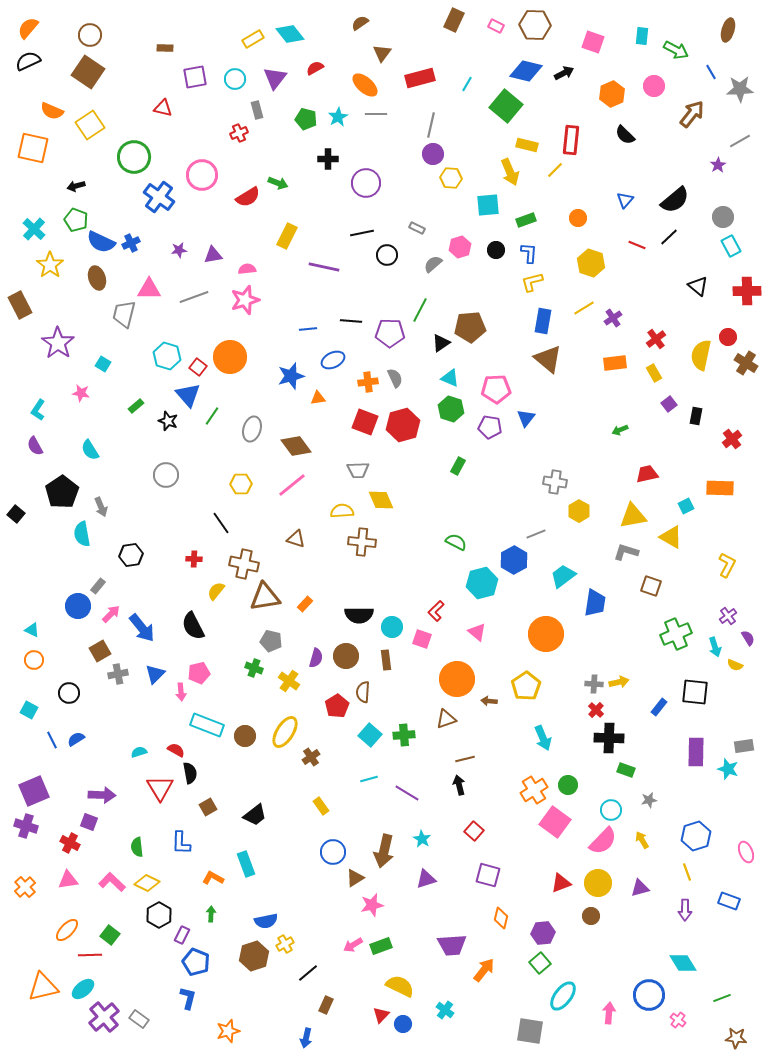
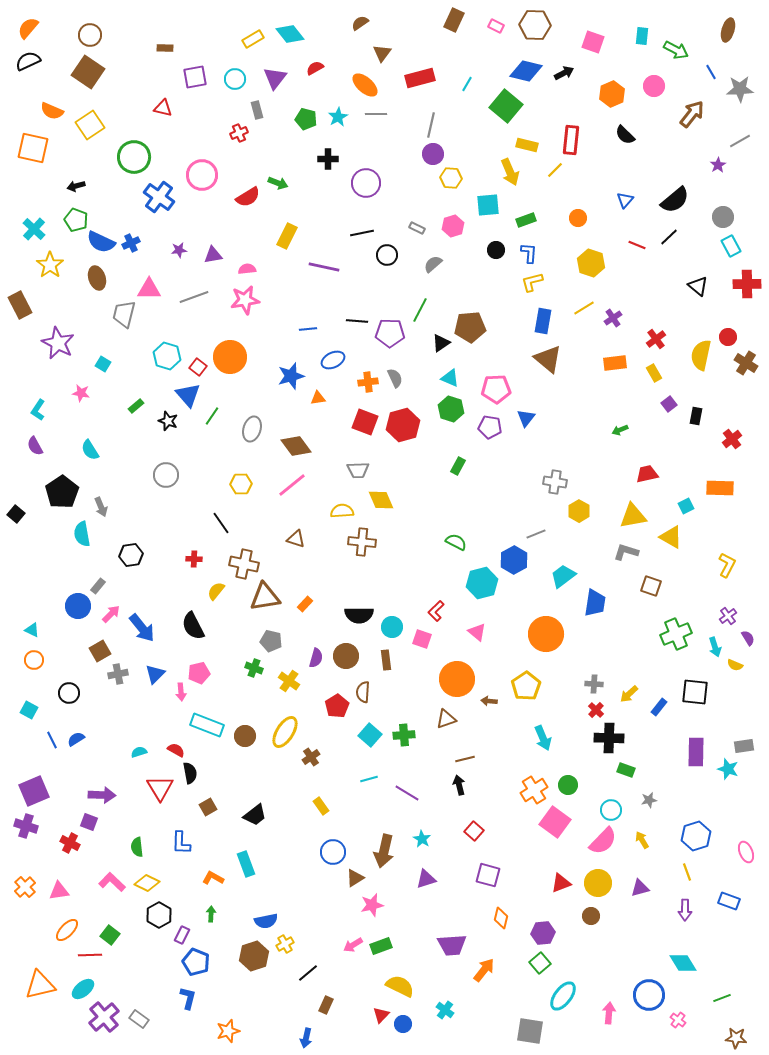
pink hexagon at (460, 247): moved 7 px left, 21 px up
red cross at (747, 291): moved 7 px up
pink star at (245, 300): rotated 8 degrees clockwise
black line at (351, 321): moved 6 px right
purple star at (58, 343): rotated 8 degrees counterclockwise
yellow arrow at (619, 682): moved 10 px right, 12 px down; rotated 150 degrees clockwise
pink triangle at (68, 880): moved 9 px left, 11 px down
orange triangle at (43, 987): moved 3 px left, 2 px up
